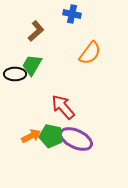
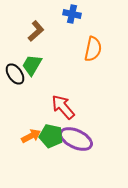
orange semicircle: moved 3 px right, 4 px up; rotated 25 degrees counterclockwise
black ellipse: rotated 55 degrees clockwise
